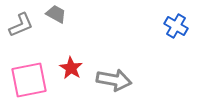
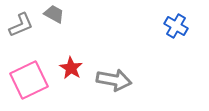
gray trapezoid: moved 2 px left
pink square: rotated 15 degrees counterclockwise
